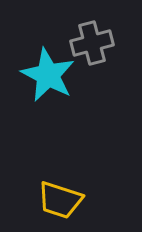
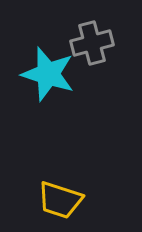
cyan star: moved 1 px up; rotated 10 degrees counterclockwise
